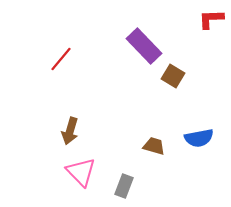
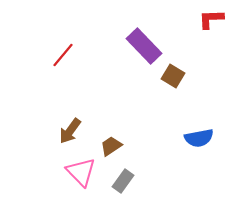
red line: moved 2 px right, 4 px up
brown arrow: rotated 20 degrees clockwise
brown trapezoid: moved 43 px left; rotated 50 degrees counterclockwise
gray rectangle: moved 1 px left, 5 px up; rotated 15 degrees clockwise
